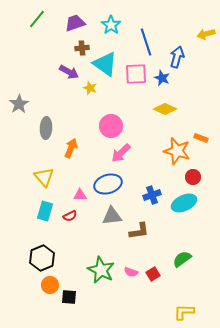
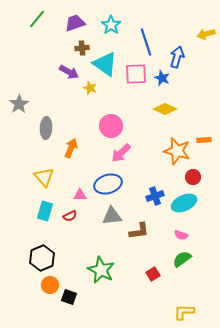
orange rectangle: moved 3 px right, 2 px down; rotated 24 degrees counterclockwise
blue cross: moved 3 px right, 1 px down
pink semicircle: moved 50 px right, 37 px up
black square: rotated 14 degrees clockwise
